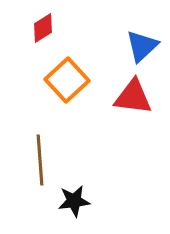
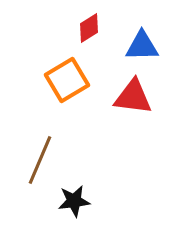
red diamond: moved 46 px right
blue triangle: rotated 42 degrees clockwise
orange square: rotated 12 degrees clockwise
brown line: rotated 27 degrees clockwise
